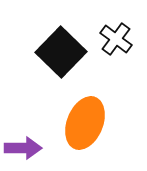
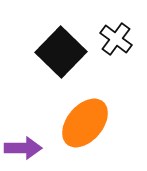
orange ellipse: rotated 18 degrees clockwise
